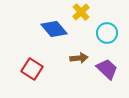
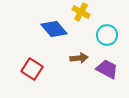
yellow cross: rotated 18 degrees counterclockwise
cyan circle: moved 2 px down
purple trapezoid: rotated 15 degrees counterclockwise
